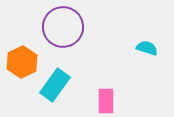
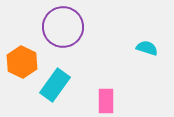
orange hexagon: rotated 8 degrees counterclockwise
